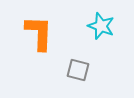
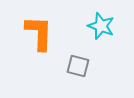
gray square: moved 4 px up
